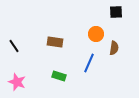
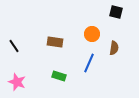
black square: rotated 16 degrees clockwise
orange circle: moved 4 px left
